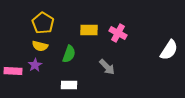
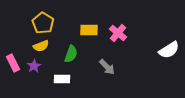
pink cross: rotated 12 degrees clockwise
yellow semicircle: moved 1 px right; rotated 35 degrees counterclockwise
white semicircle: rotated 25 degrees clockwise
green semicircle: moved 2 px right
purple star: moved 1 px left, 1 px down
pink rectangle: moved 8 px up; rotated 60 degrees clockwise
white rectangle: moved 7 px left, 6 px up
